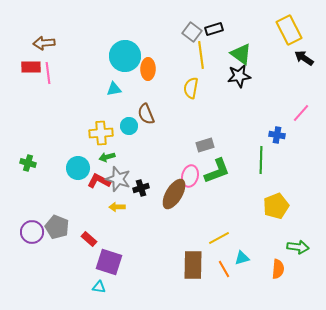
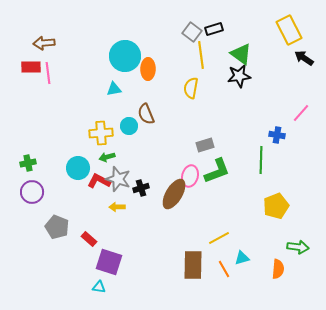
green cross at (28, 163): rotated 28 degrees counterclockwise
purple circle at (32, 232): moved 40 px up
